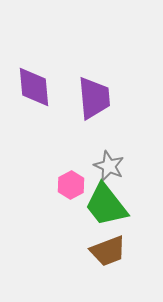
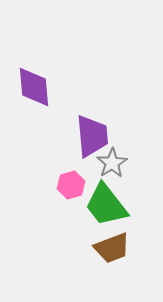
purple trapezoid: moved 2 px left, 38 px down
gray star: moved 3 px right, 3 px up; rotated 16 degrees clockwise
pink hexagon: rotated 12 degrees clockwise
brown trapezoid: moved 4 px right, 3 px up
